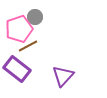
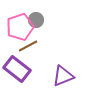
gray circle: moved 1 px right, 3 px down
pink pentagon: moved 1 px right, 2 px up
purple triangle: rotated 25 degrees clockwise
